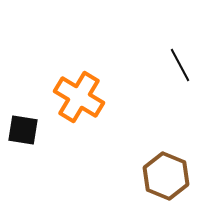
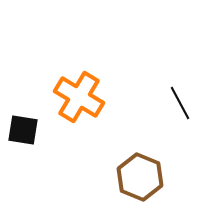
black line: moved 38 px down
brown hexagon: moved 26 px left, 1 px down
